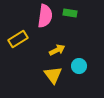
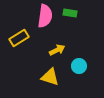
yellow rectangle: moved 1 px right, 1 px up
yellow triangle: moved 3 px left, 2 px down; rotated 36 degrees counterclockwise
